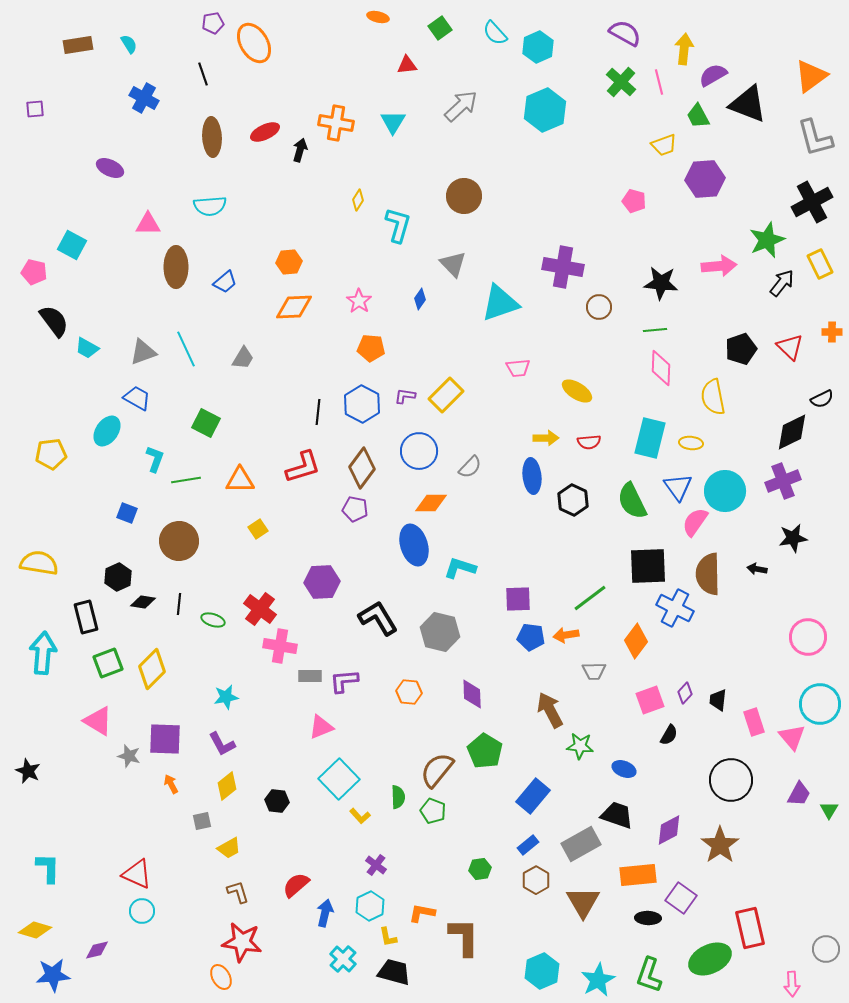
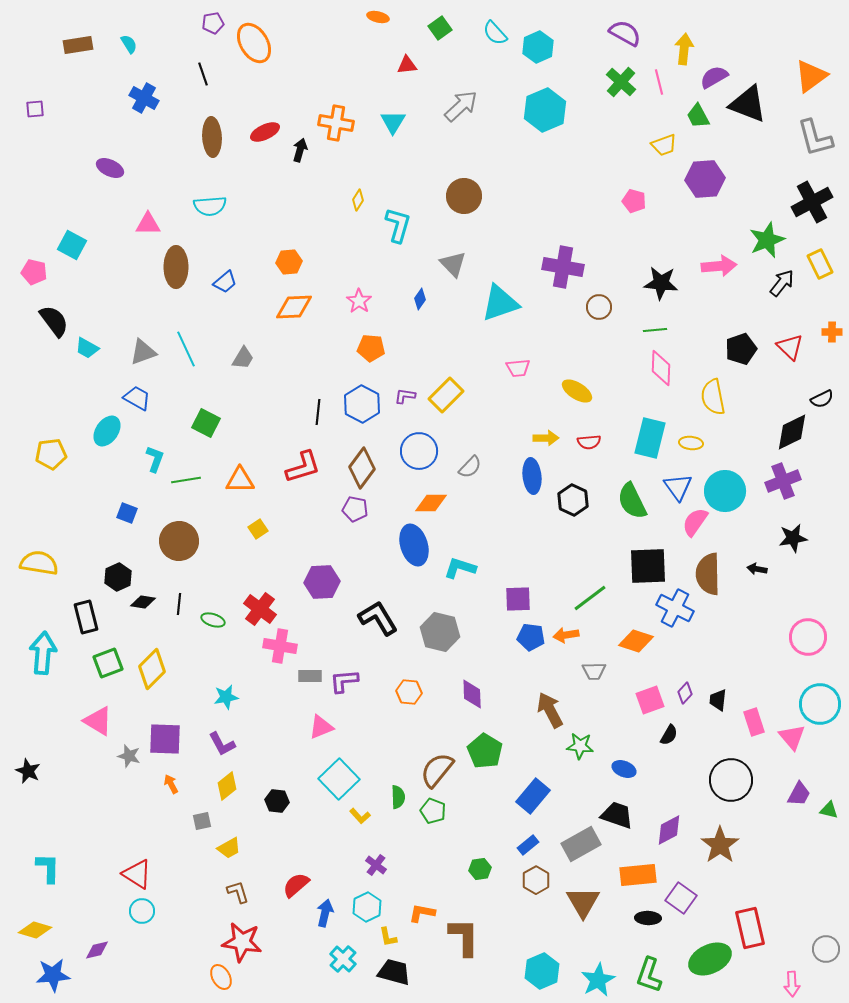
purple semicircle at (713, 75): moved 1 px right, 2 px down
orange diamond at (636, 641): rotated 72 degrees clockwise
green triangle at (829, 810): rotated 48 degrees counterclockwise
red triangle at (137, 874): rotated 8 degrees clockwise
cyan hexagon at (370, 906): moved 3 px left, 1 px down
